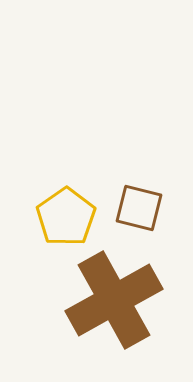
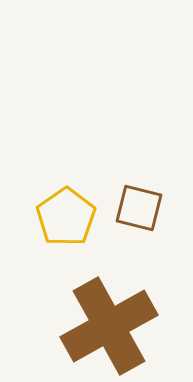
brown cross: moved 5 px left, 26 px down
